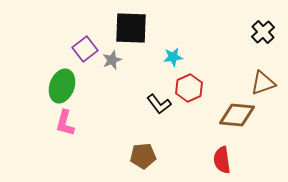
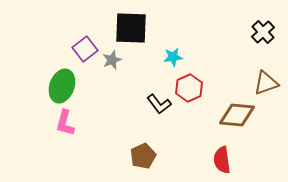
brown triangle: moved 3 px right
brown pentagon: rotated 20 degrees counterclockwise
